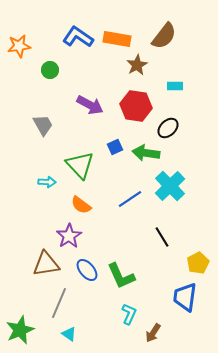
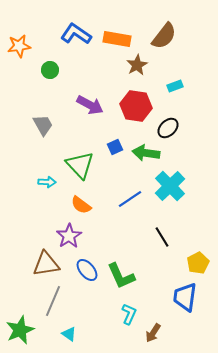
blue L-shape: moved 2 px left, 3 px up
cyan rectangle: rotated 21 degrees counterclockwise
gray line: moved 6 px left, 2 px up
